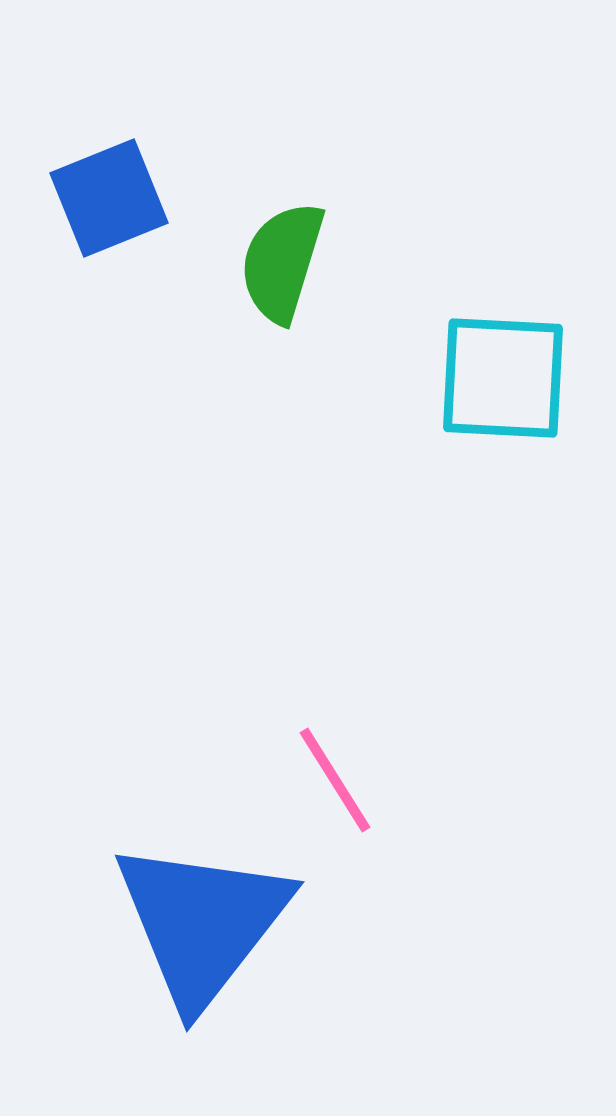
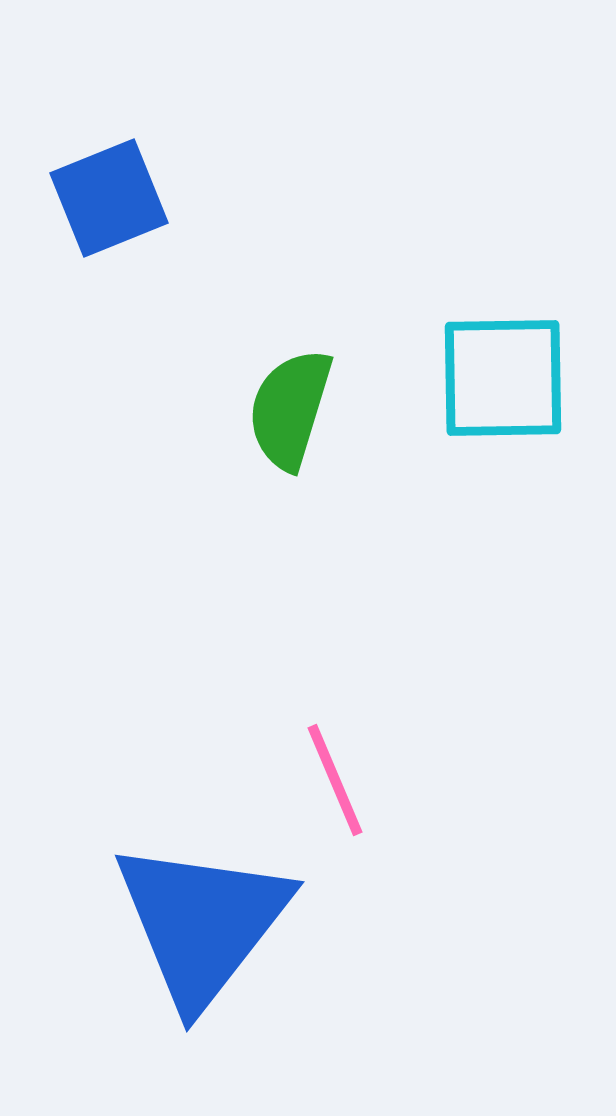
green semicircle: moved 8 px right, 147 px down
cyan square: rotated 4 degrees counterclockwise
pink line: rotated 9 degrees clockwise
